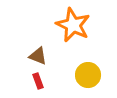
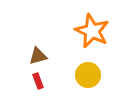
orange star: moved 19 px right, 6 px down
brown triangle: rotated 36 degrees counterclockwise
